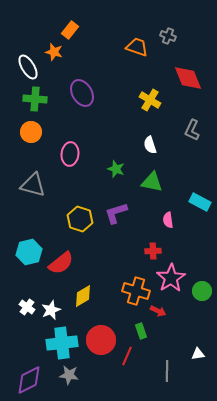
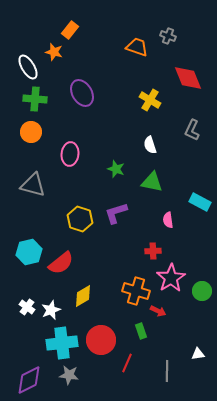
red line: moved 7 px down
